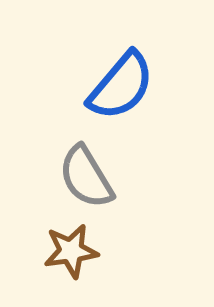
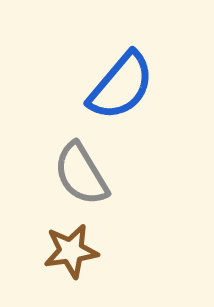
gray semicircle: moved 5 px left, 3 px up
